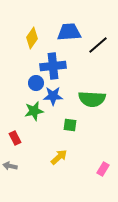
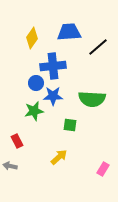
black line: moved 2 px down
red rectangle: moved 2 px right, 3 px down
